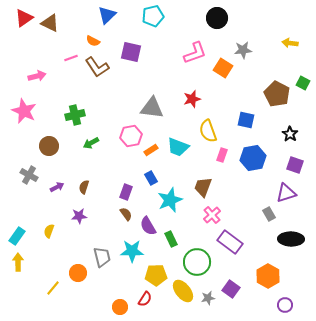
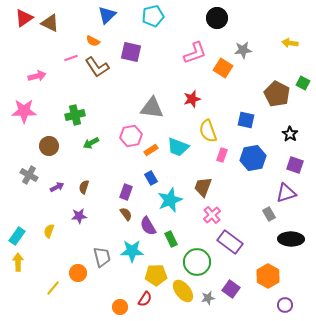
pink star at (24, 111): rotated 25 degrees counterclockwise
